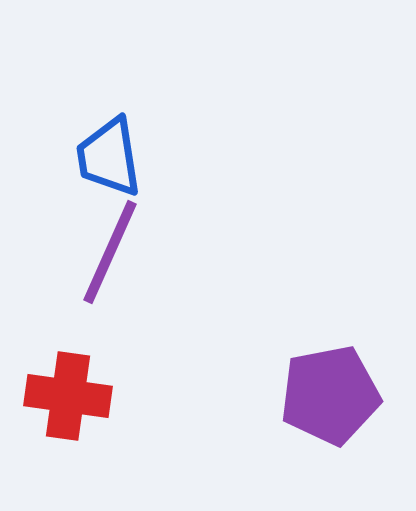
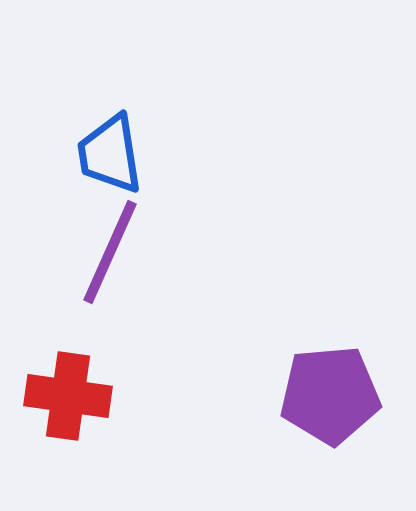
blue trapezoid: moved 1 px right, 3 px up
purple pentagon: rotated 6 degrees clockwise
